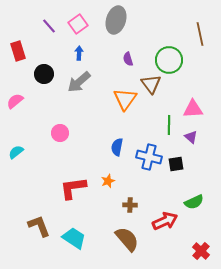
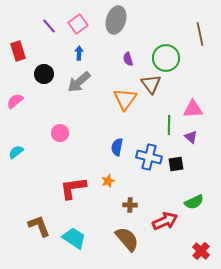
green circle: moved 3 px left, 2 px up
